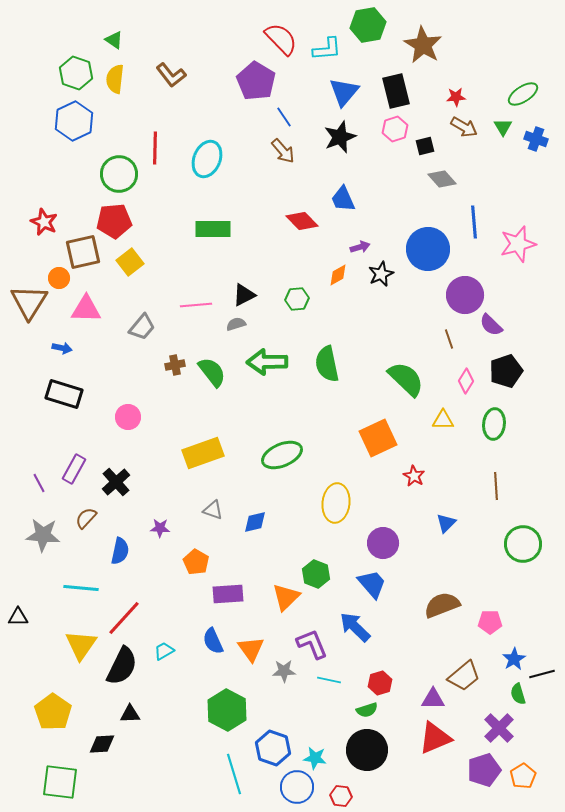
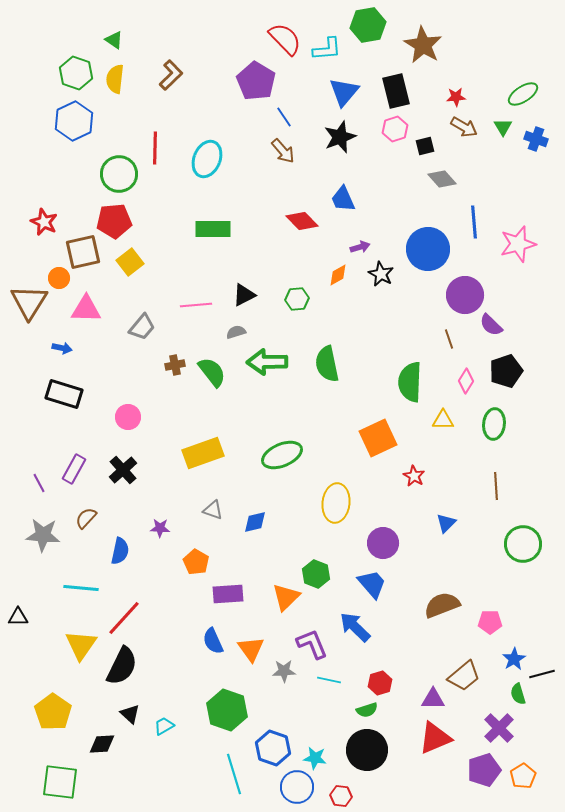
red semicircle at (281, 39): moved 4 px right
brown L-shape at (171, 75): rotated 96 degrees counterclockwise
black star at (381, 274): rotated 20 degrees counterclockwise
gray semicircle at (236, 324): moved 8 px down
green semicircle at (406, 379): moved 4 px right, 3 px down; rotated 132 degrees counterclockwise
black cross at (116, 482): moved 7 px right, 12 px up
cyan trapezoid at (164, 651): moved 75 px down
green hexagon at (227, 710): rotated 9 degrees counterclockwise
black triangle at (130, 714): rotated 45 degrees clockwise
